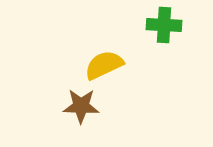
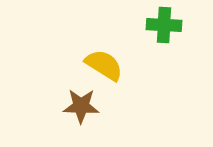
yellow semicircle: rotated 57 degrees clockwise
